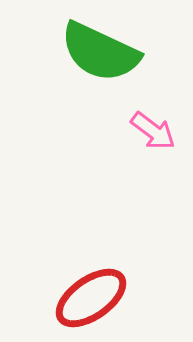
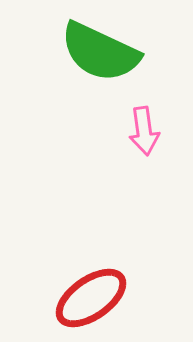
pink arrow: moved 9 px left; rotated 45 degrees clockwise
